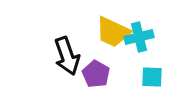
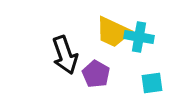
cyan cross: rotated 24 degrees clockwise
black arrow: moved 2 px left, 1 px up
cyan square: moved 6 px down; rotated 10 degrees counterclockwise
